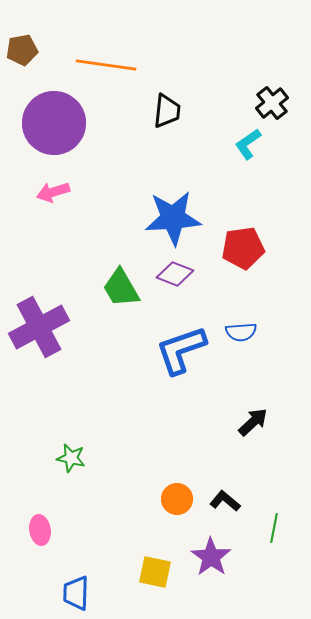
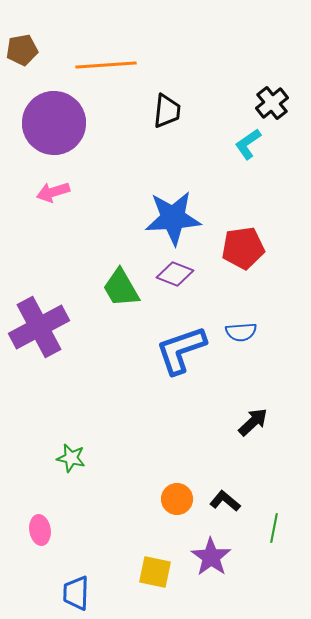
orange line: rotated 12 degrees counterclockwise
